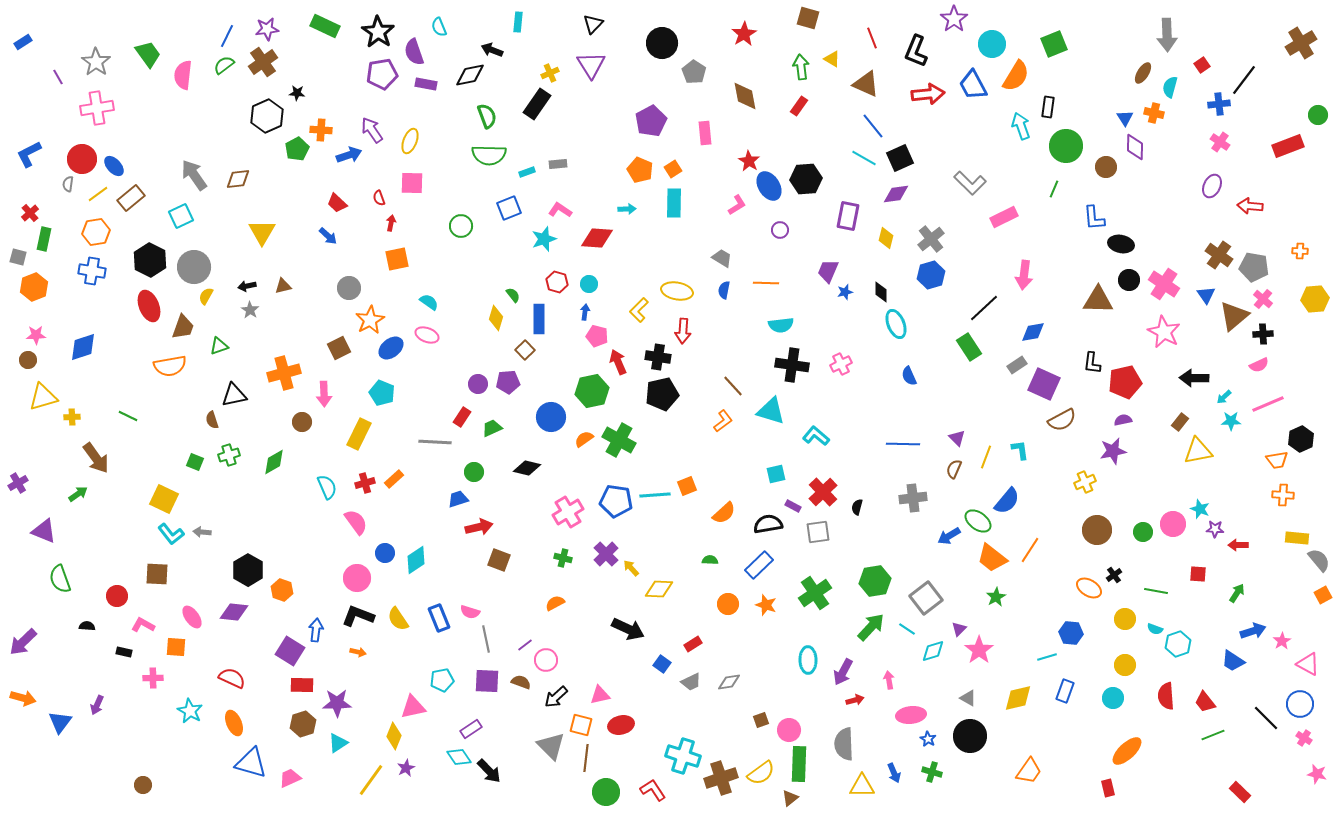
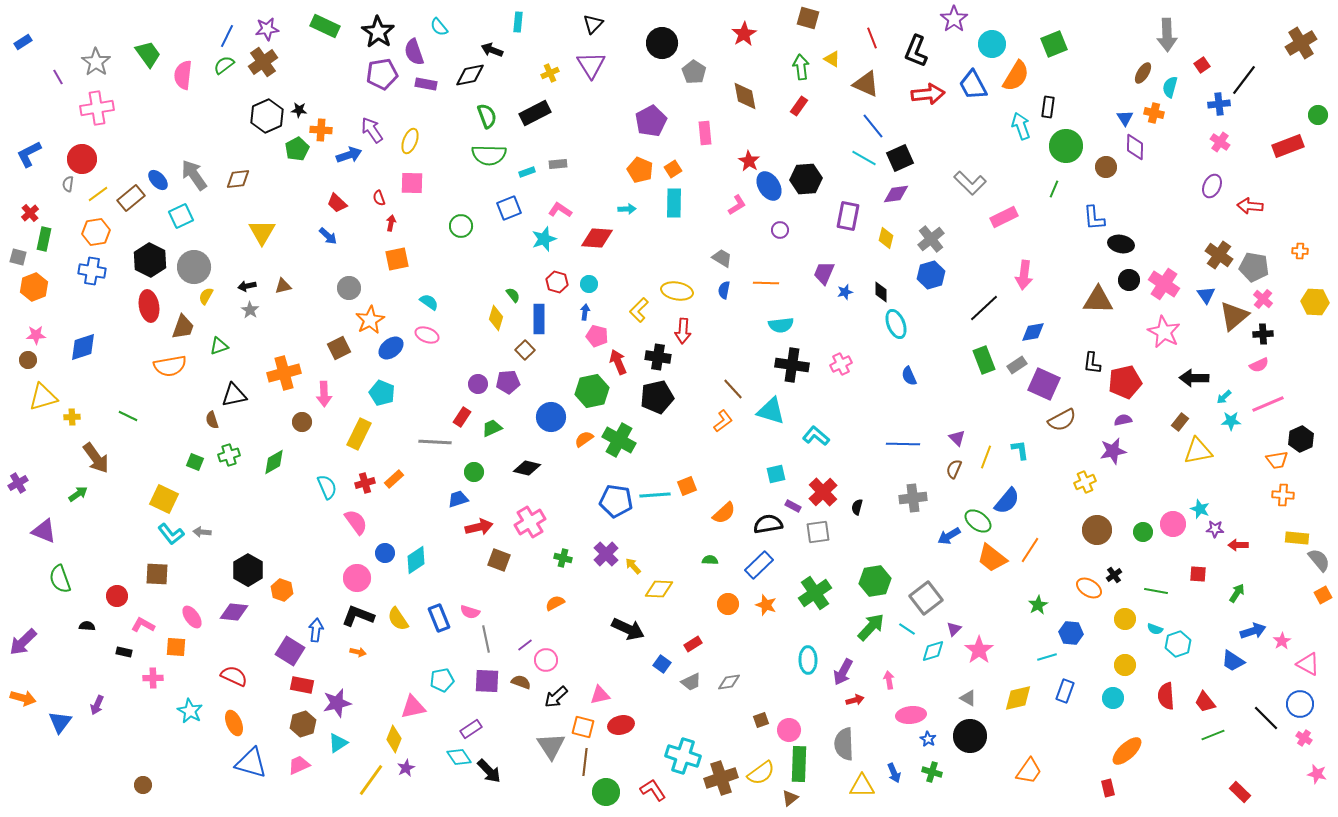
cyan semicircle at (439, 27): rotated 18 degrees counterclockwise
black star at (297, 93): moved 2 px right, 17 px down
black rectangle at (537, 104): moved 2 px left, 9 px down; rotated 28 degrees clockwise
blue ellipse at (114, 166): moved 44 px right, 14 px down
purple trapezoid at (828, 271): moved 4 px left, 2 px down
yellow hexagon at (1315, 299): moved 3 px down; rotated 8 degrees clockwise
red ellipse at (149, 306): rotated 12 degrees clockwise
green rectangle at (969, 347): moved 15 px right, 13 px down; rotated 12 degrees clockwise
brown line at (733, 386): moved 3 px down
black pentagon at (662, 394): moved 5 px left, 3 px down
pink cross at (568, 512): moved 38 px left, 10 px down
yellow arrow at (631, 568): moved 2 px right, 2 px up
green star at (996, 597): moved 42 px right, 8 px down
purple triangle at (959, 629): moved 5 px left
red semicircle at (232, 678): moved 2 px right, 2 px up
red rectangle at (302, 685): rotated 10 degrees clockwise
purple star at (337, 703): rotated 12 degrees counterclockwise
orange square at (581, 725): moved 2 px right, 2 px down
yellow diamond at (394, 736): moved 3 px down
gray triangle at (551, 746): rotated 12 degrees clockwise
brown line at (586, 758): moved 1 px left, 4 px down
pink trapezoid at (290, 778): moved 9 px right, 13 px up
